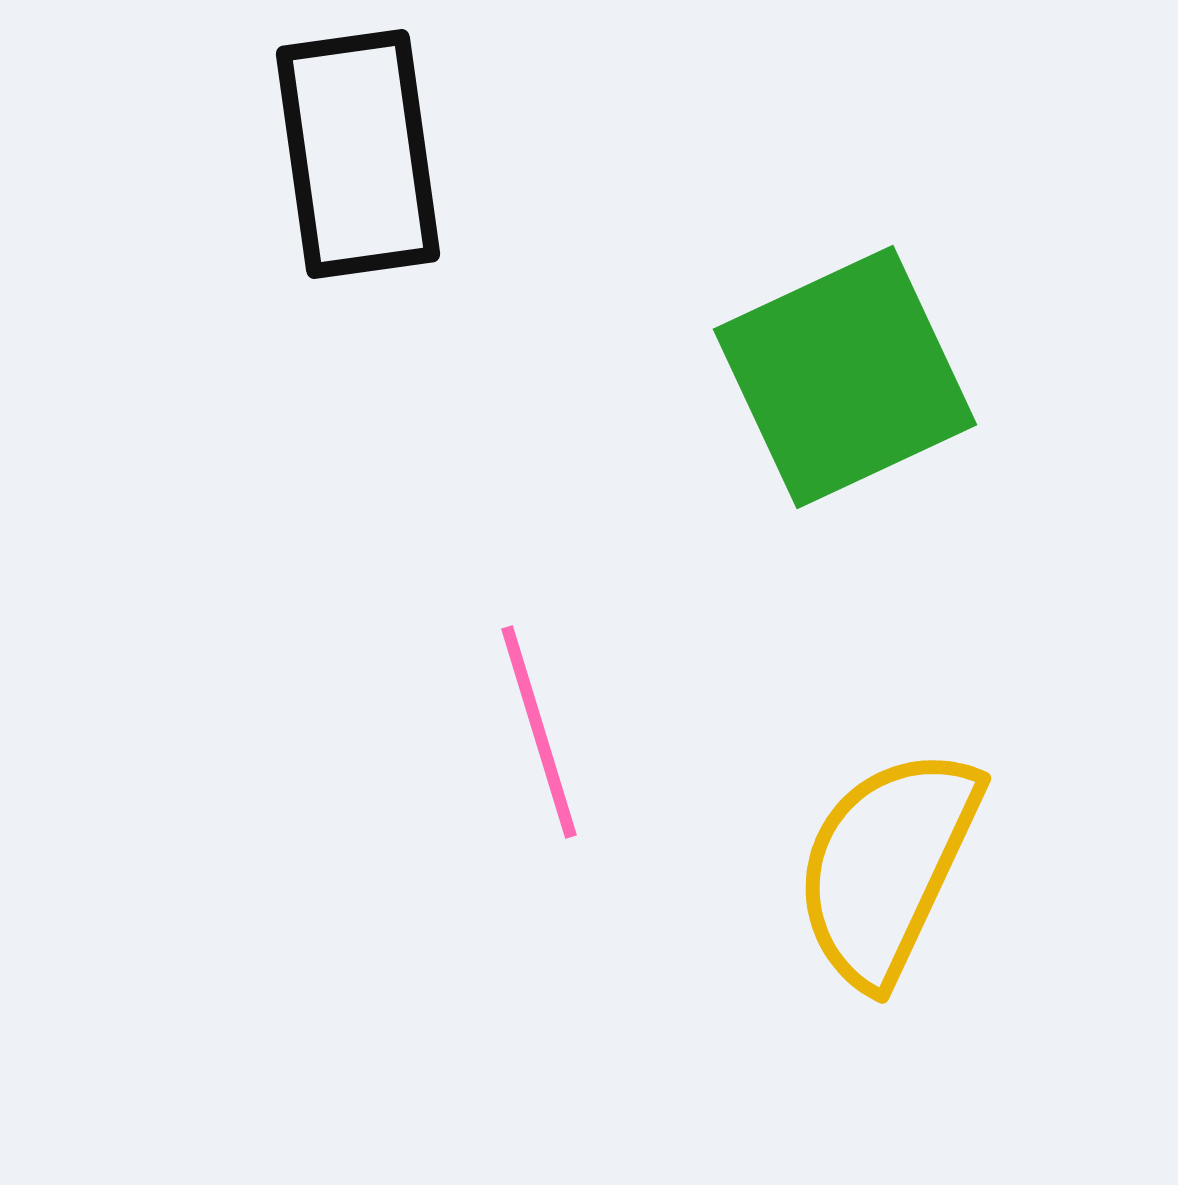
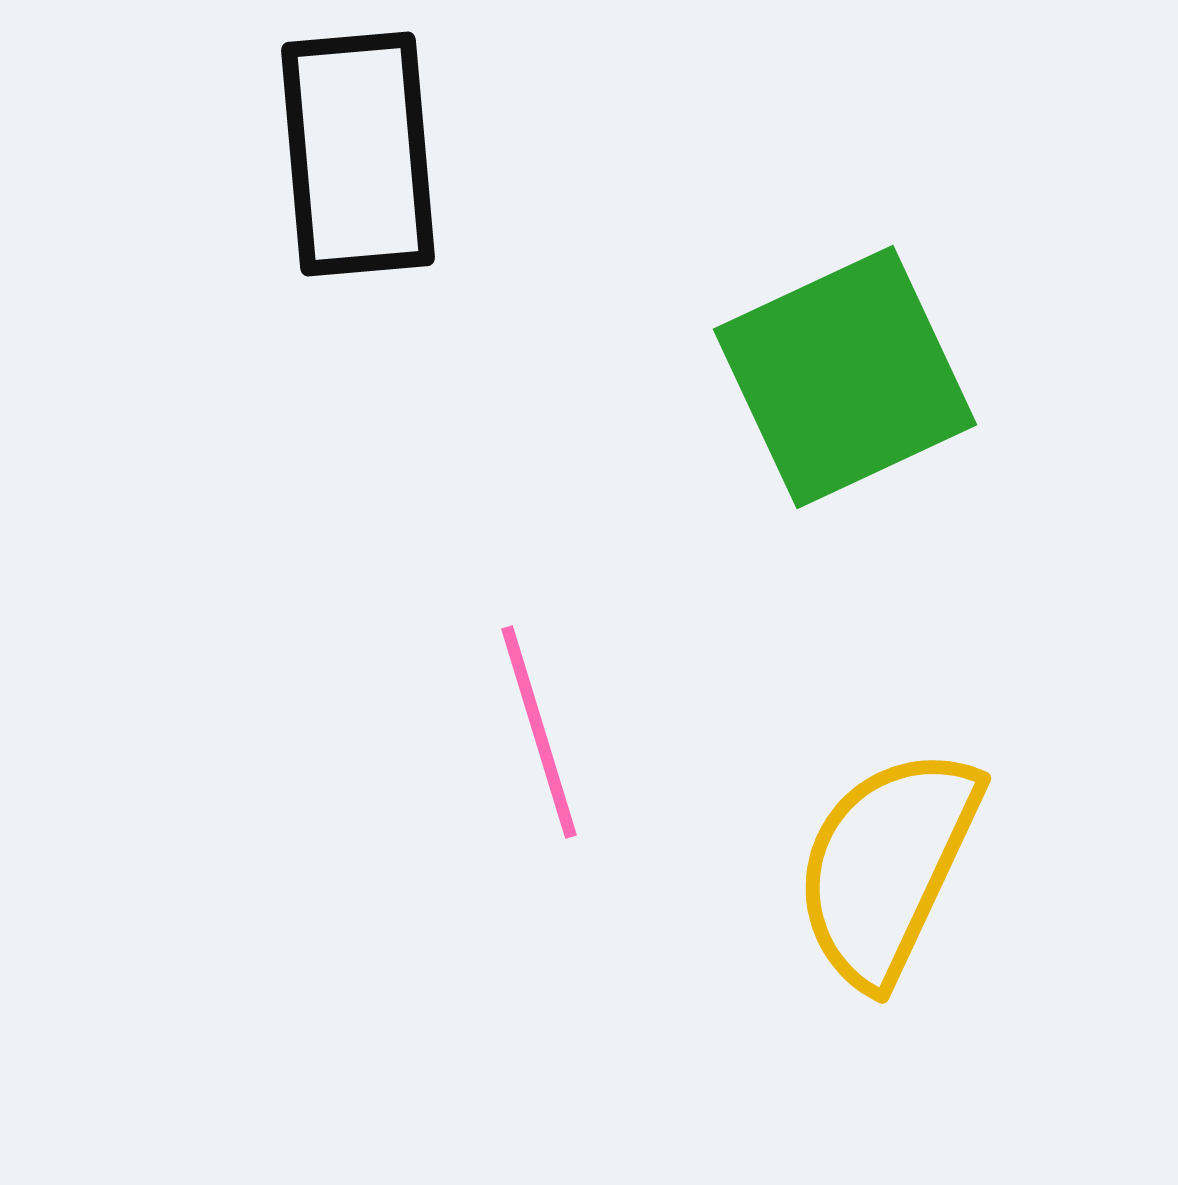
black rectangle: rotated 3 degrees clockwise
